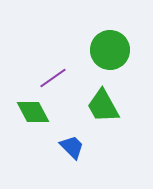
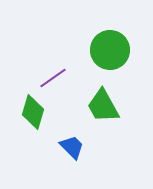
green diamond: rotated 44 degrees clockwise
